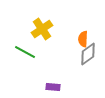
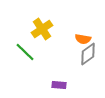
orange semicircle: rotated 84 degrees counterclockwise
green line: rotated 15 degrees clockwise
purple rectangle: moved 6 px right, 2 px up
